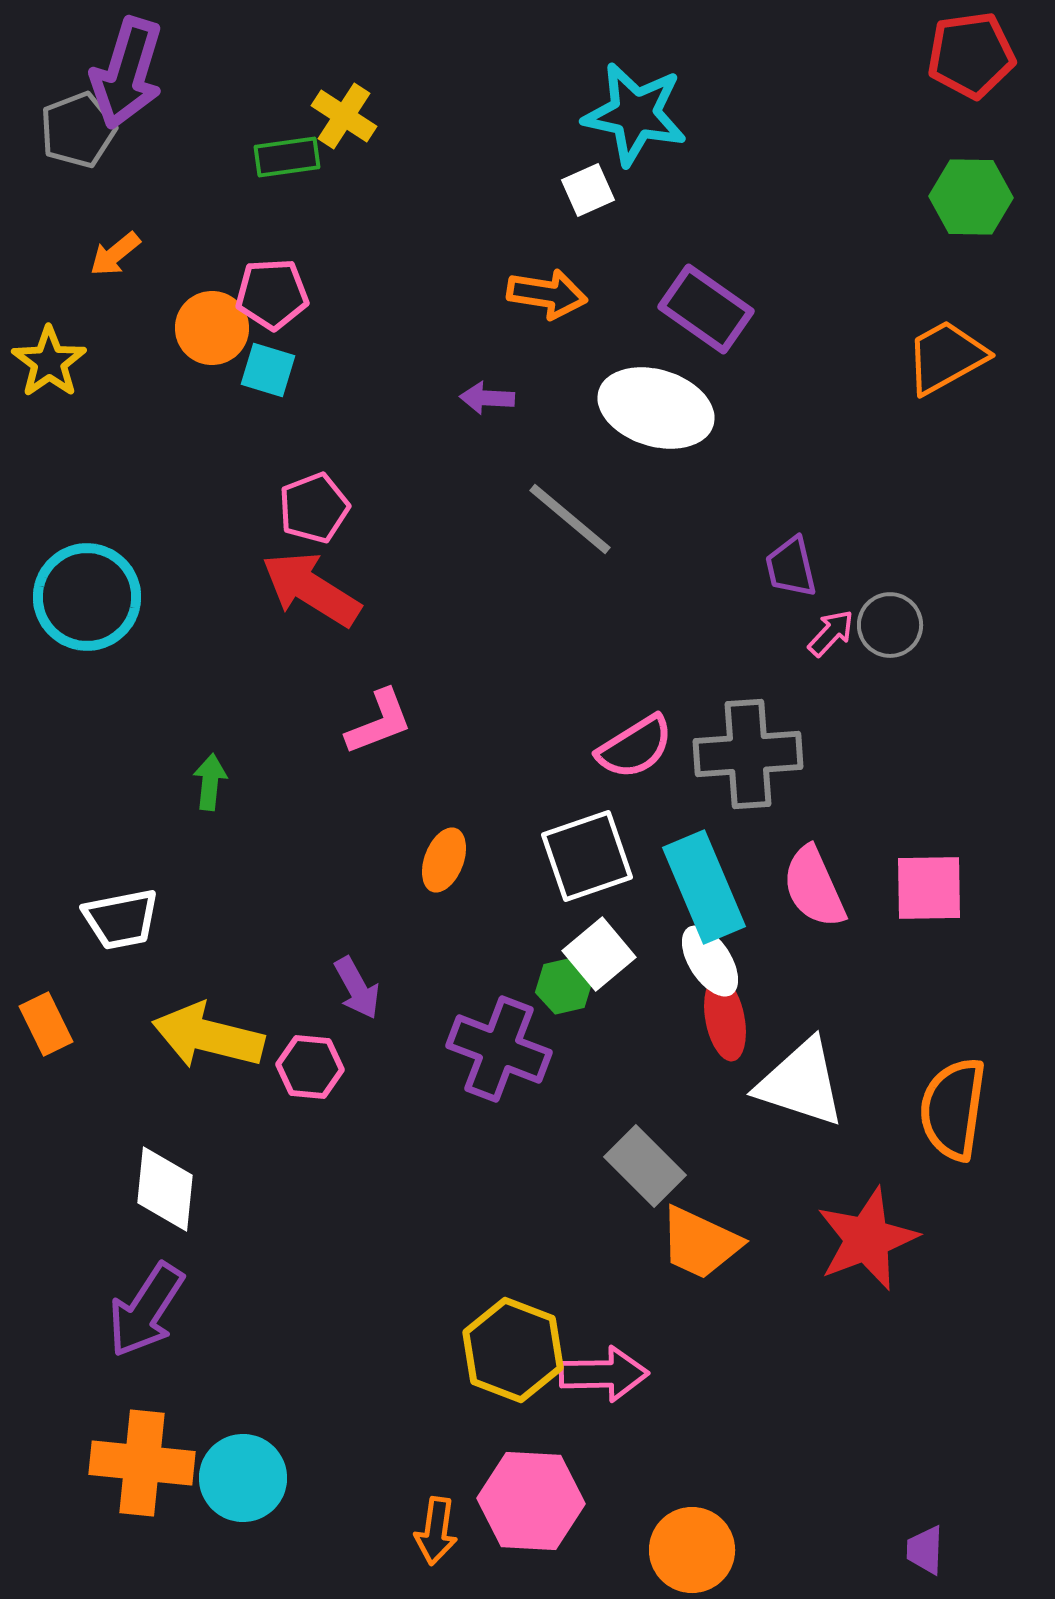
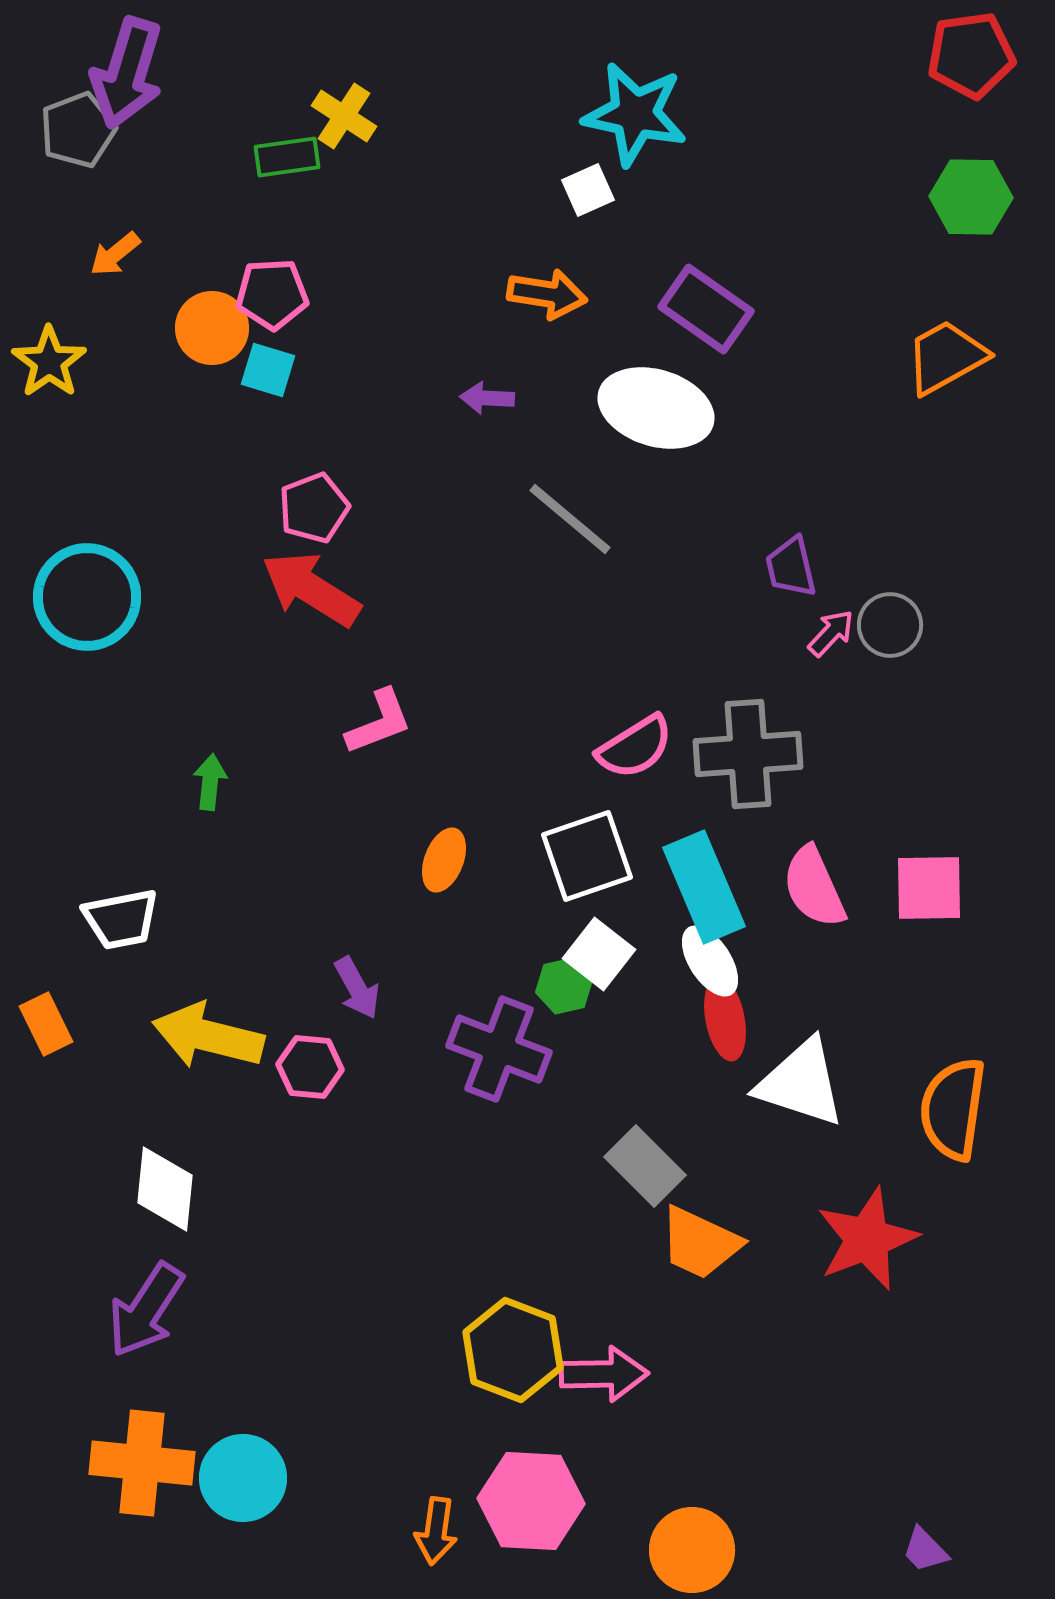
white square at (599, 954): rotated 12 degrees counterclockwise
purple trapezoid at (925, 1550): rotated 46 degrees counterclockwise
